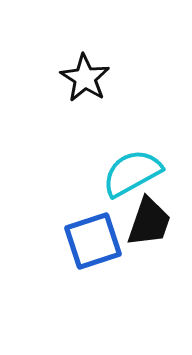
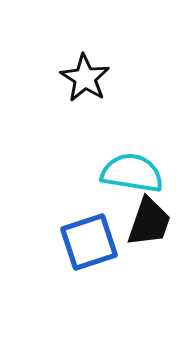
cyan semicircle: rotated 38 degrees clockwise
blue square: moved 4 px left, 1 px down
